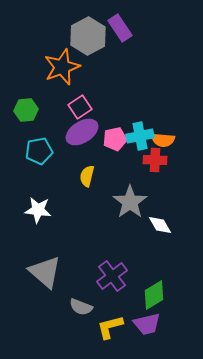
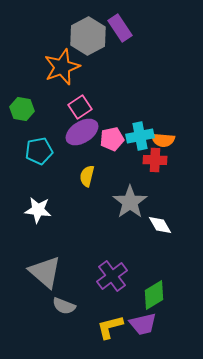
green hexagon: moved 4 px left, 1 px up; rotated 15 degrees clockwise
pink pentagon: moved 3 px left
gray semicircle: moved 17 px left, 1 px up
purple trapezoid: moved 4 px left
